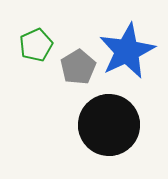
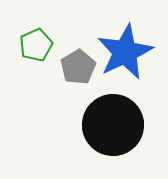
blue star: moved 2 px left, 1 px down
black circle: moved 4 px right
